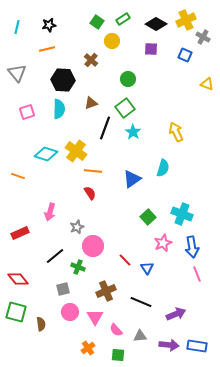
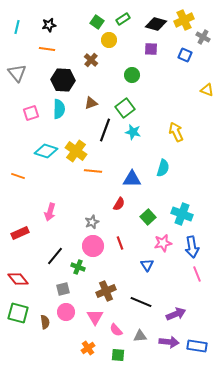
yellow cross at (186, 20): moved 2 px left
black diamond at (156, 24): rotated 15 degrees counterclockwise
yellow circle at (112, 41): moved 3 px left, 1 px up
orange line at (47, 49): rotated 21 degrees clockwise
green circle at (128, 79): moved 4 px right, 4 px up
yellow triangle at (207, 84): moved 6 px down
pink square at (27, 112): moved 4 px right, 1 px down
black line at (105, 128): moved 2 px down
cyan star at (133, 132): rotated 21 degrees counterclockwise
cyan diamond at (46, 154): moved 3 px up
blue triangle at (132, 179): rotated 36 degrees clockwise
red semicircle at (90, 193): moved 29 px right, 11 px down; rotated 64 degrees clockwise
gray star at (77, 227): moved 15 px right, 5 px up
pink star at (163, 243): rotated 12 degrees clockwise
black line at (55, 256): rotated 12 degrees counterclockwise
red line at (125, 260): moved 5 px left, 17 px up; rotated 24 degrees clockwise
blue triangle at (147, 268): moved 3 px up
green square at (16, 312): moved 2 px right, 1 px down
pink circle at (70, 312): moved 4 px left
brown semicircle at (41, 324): moved 4 px right, 2 px up
purple arrow at (169, 345): moved 3 px up
